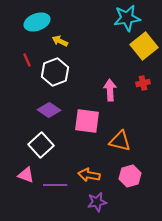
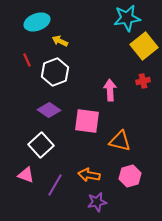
red cross: moved 2 px up
purple line: rotated 60 degrees counterclockwise
